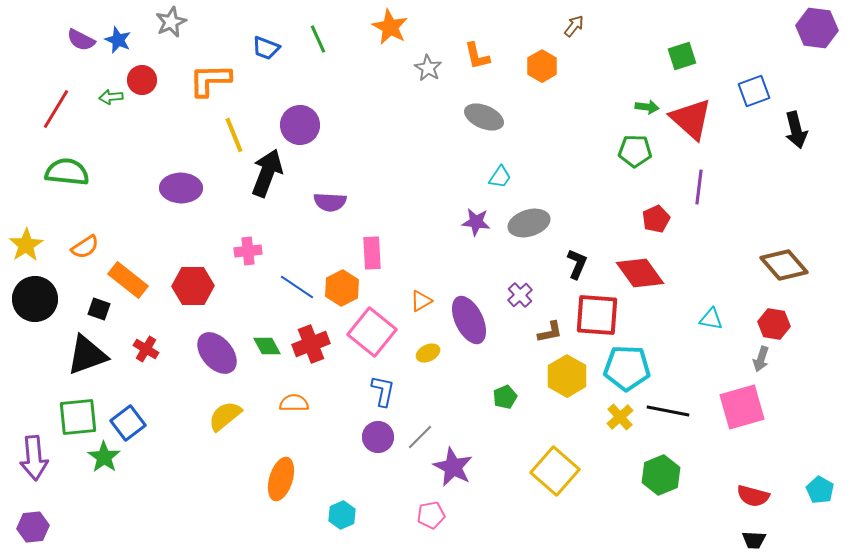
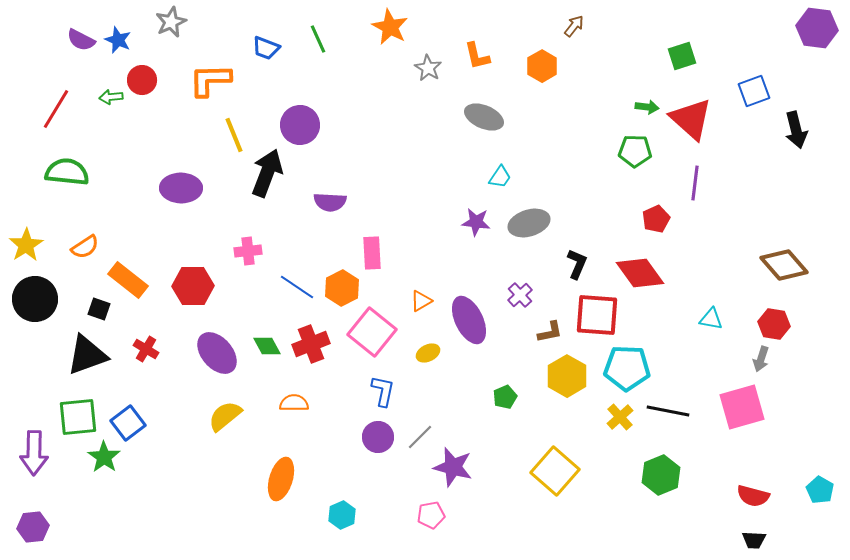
purple line at (699, 187): moved 4 px left, 4 px up
purple arrow at (34, 458): moved 5 px up; rotated 6 degrees clockwise
purple star at (453, 467): rotated 12 degrees counterclockwise
